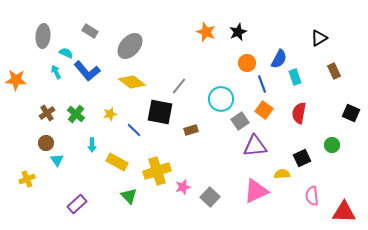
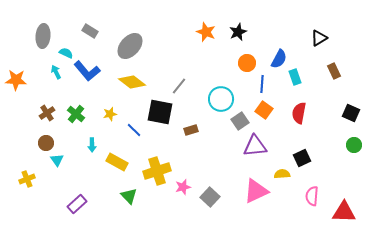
blue line at (262, 84): rotated 24 degrees clockwise
green circle at (332, 145): moved 22 px right
pink semicircle at (312, 196): rotated 12 degrees clockwise
